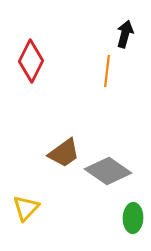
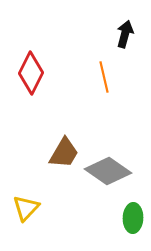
red diamond: moved 12 px down
orange line: moved 3 px left, 6 px down; rotated 20 degrees counterclockwise
brown trapezoid: rotated 24 degrees counterclockwise
